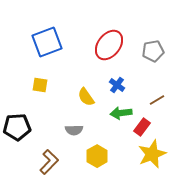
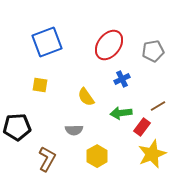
blue cross: moved 5 px right, 6 px up; rotated 28 degrees clockwise
brown line: moved 1 px right, 6 px down
brown L-shape: moved 2 px left, 3 px up; rotated 15 degrees counterclockwise
